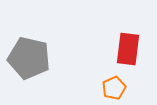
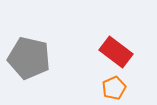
red rectangle: moved 12 px left, 3 px down; rotated 60 degrees counterclockwise
